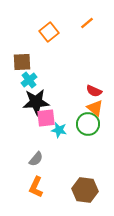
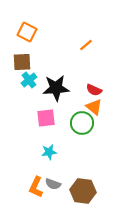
orange line: moved 1 px left, 22 px down
orange square: moved 22 px left; rotated 24 degrees counterclockwise
red semicircle: moved 1 px up
black star: moved 20 px right, 14 px up
orange triangle: moved 1 px left, 1 px up
green circle: moved 6 px left, 1 px up
cyan star: moved 10 px left, 22 px down; rotated 21 degrees counterclockwise
gray semicircle: moved 17 px right, 25 px down; rotated 70 degrees clockwise
brown hexagon: moved 2 px left, 1 px down
